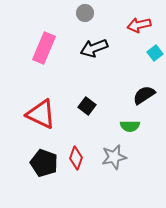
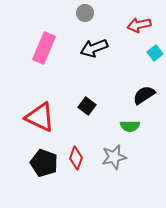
red triangle: moved 1 px left, 3 px down
